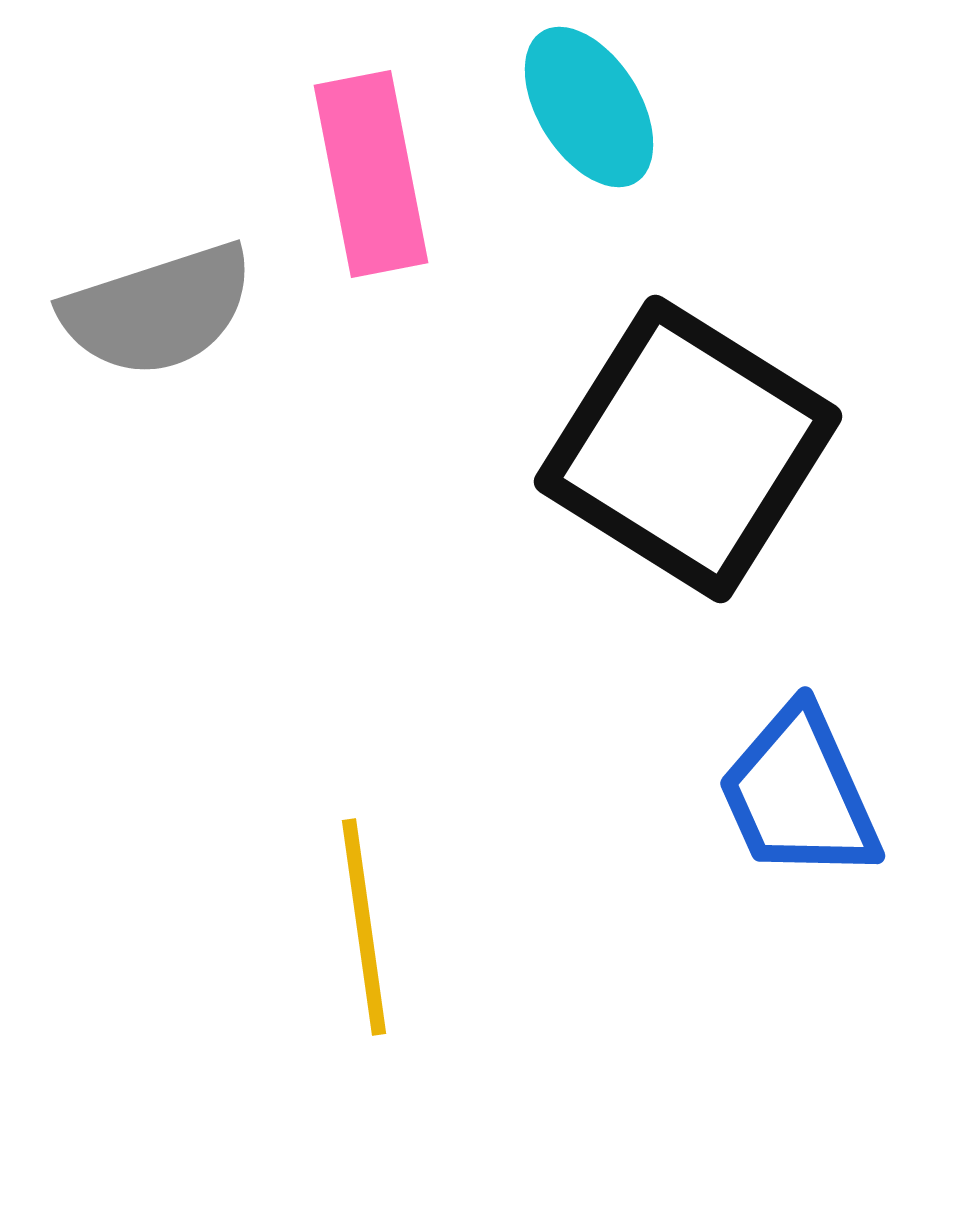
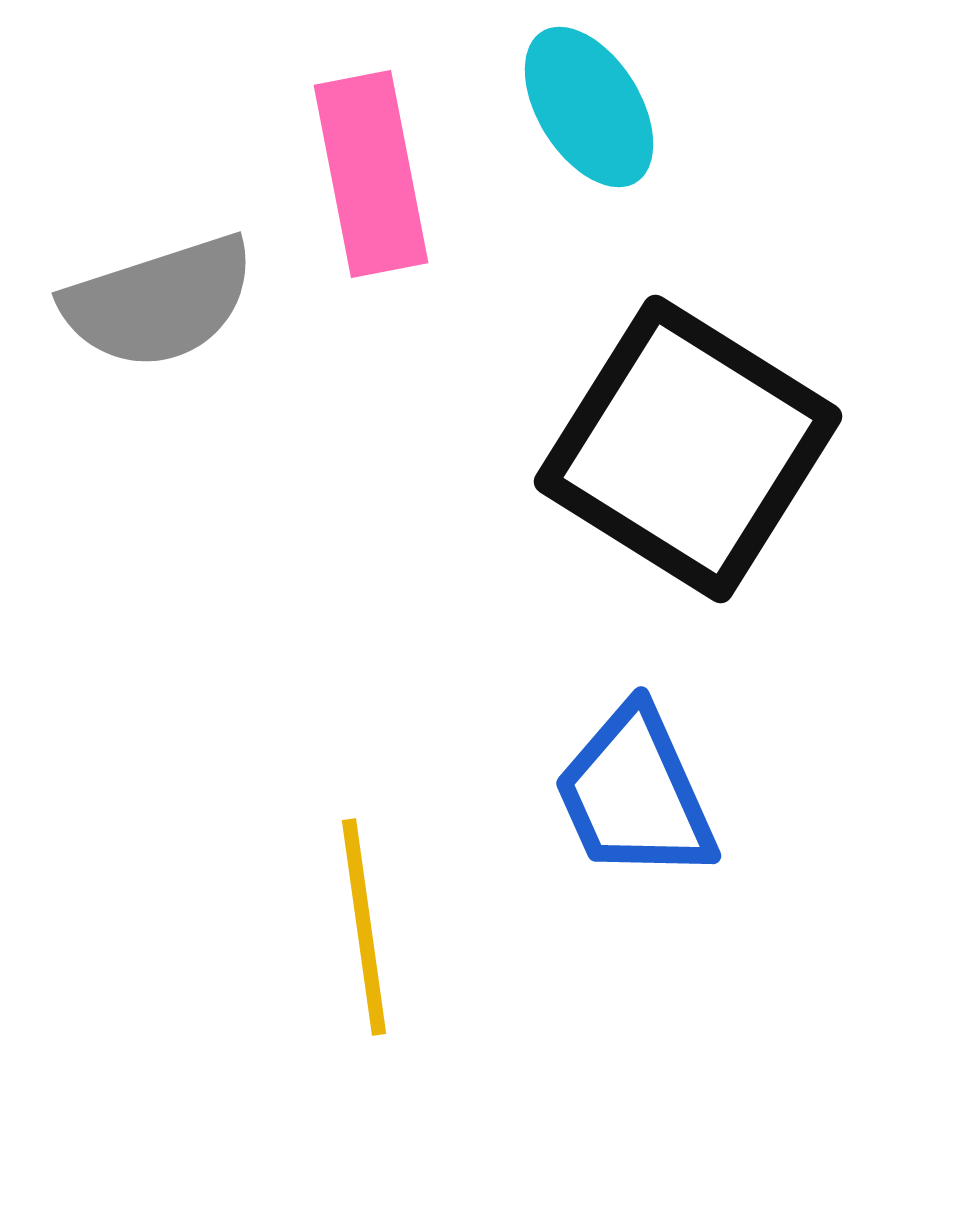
gray semicircle: moved 1 px right, 8 px up
blue trapezoid: moved 164 px left
